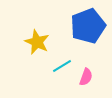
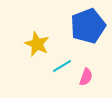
yellow star: moved 2 px down
